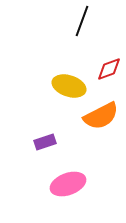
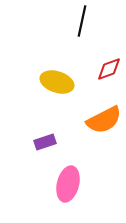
black line: rotated 8 degrees counterclockwise
yellow ellipse: moved 12 px left, 4 px up
orange semicircle: moved 3 px right, 4 px down
pink ellipse: rotated 56 degrees counterclockwise
